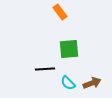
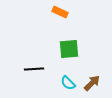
orange rectangle: rotated 28 degrees counterclockwise
black line: moved 11 px left
brown arrow: rotated 24 degrees counterclockwise
